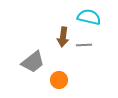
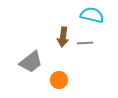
cyan semicircle: moved 3 px right, 2 px up
gray line: moved 1 px right, 2 px up
gray trapezoid: moved 2 px left
